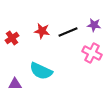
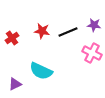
purple triangle: rotated 24 degrees counterclockwise
